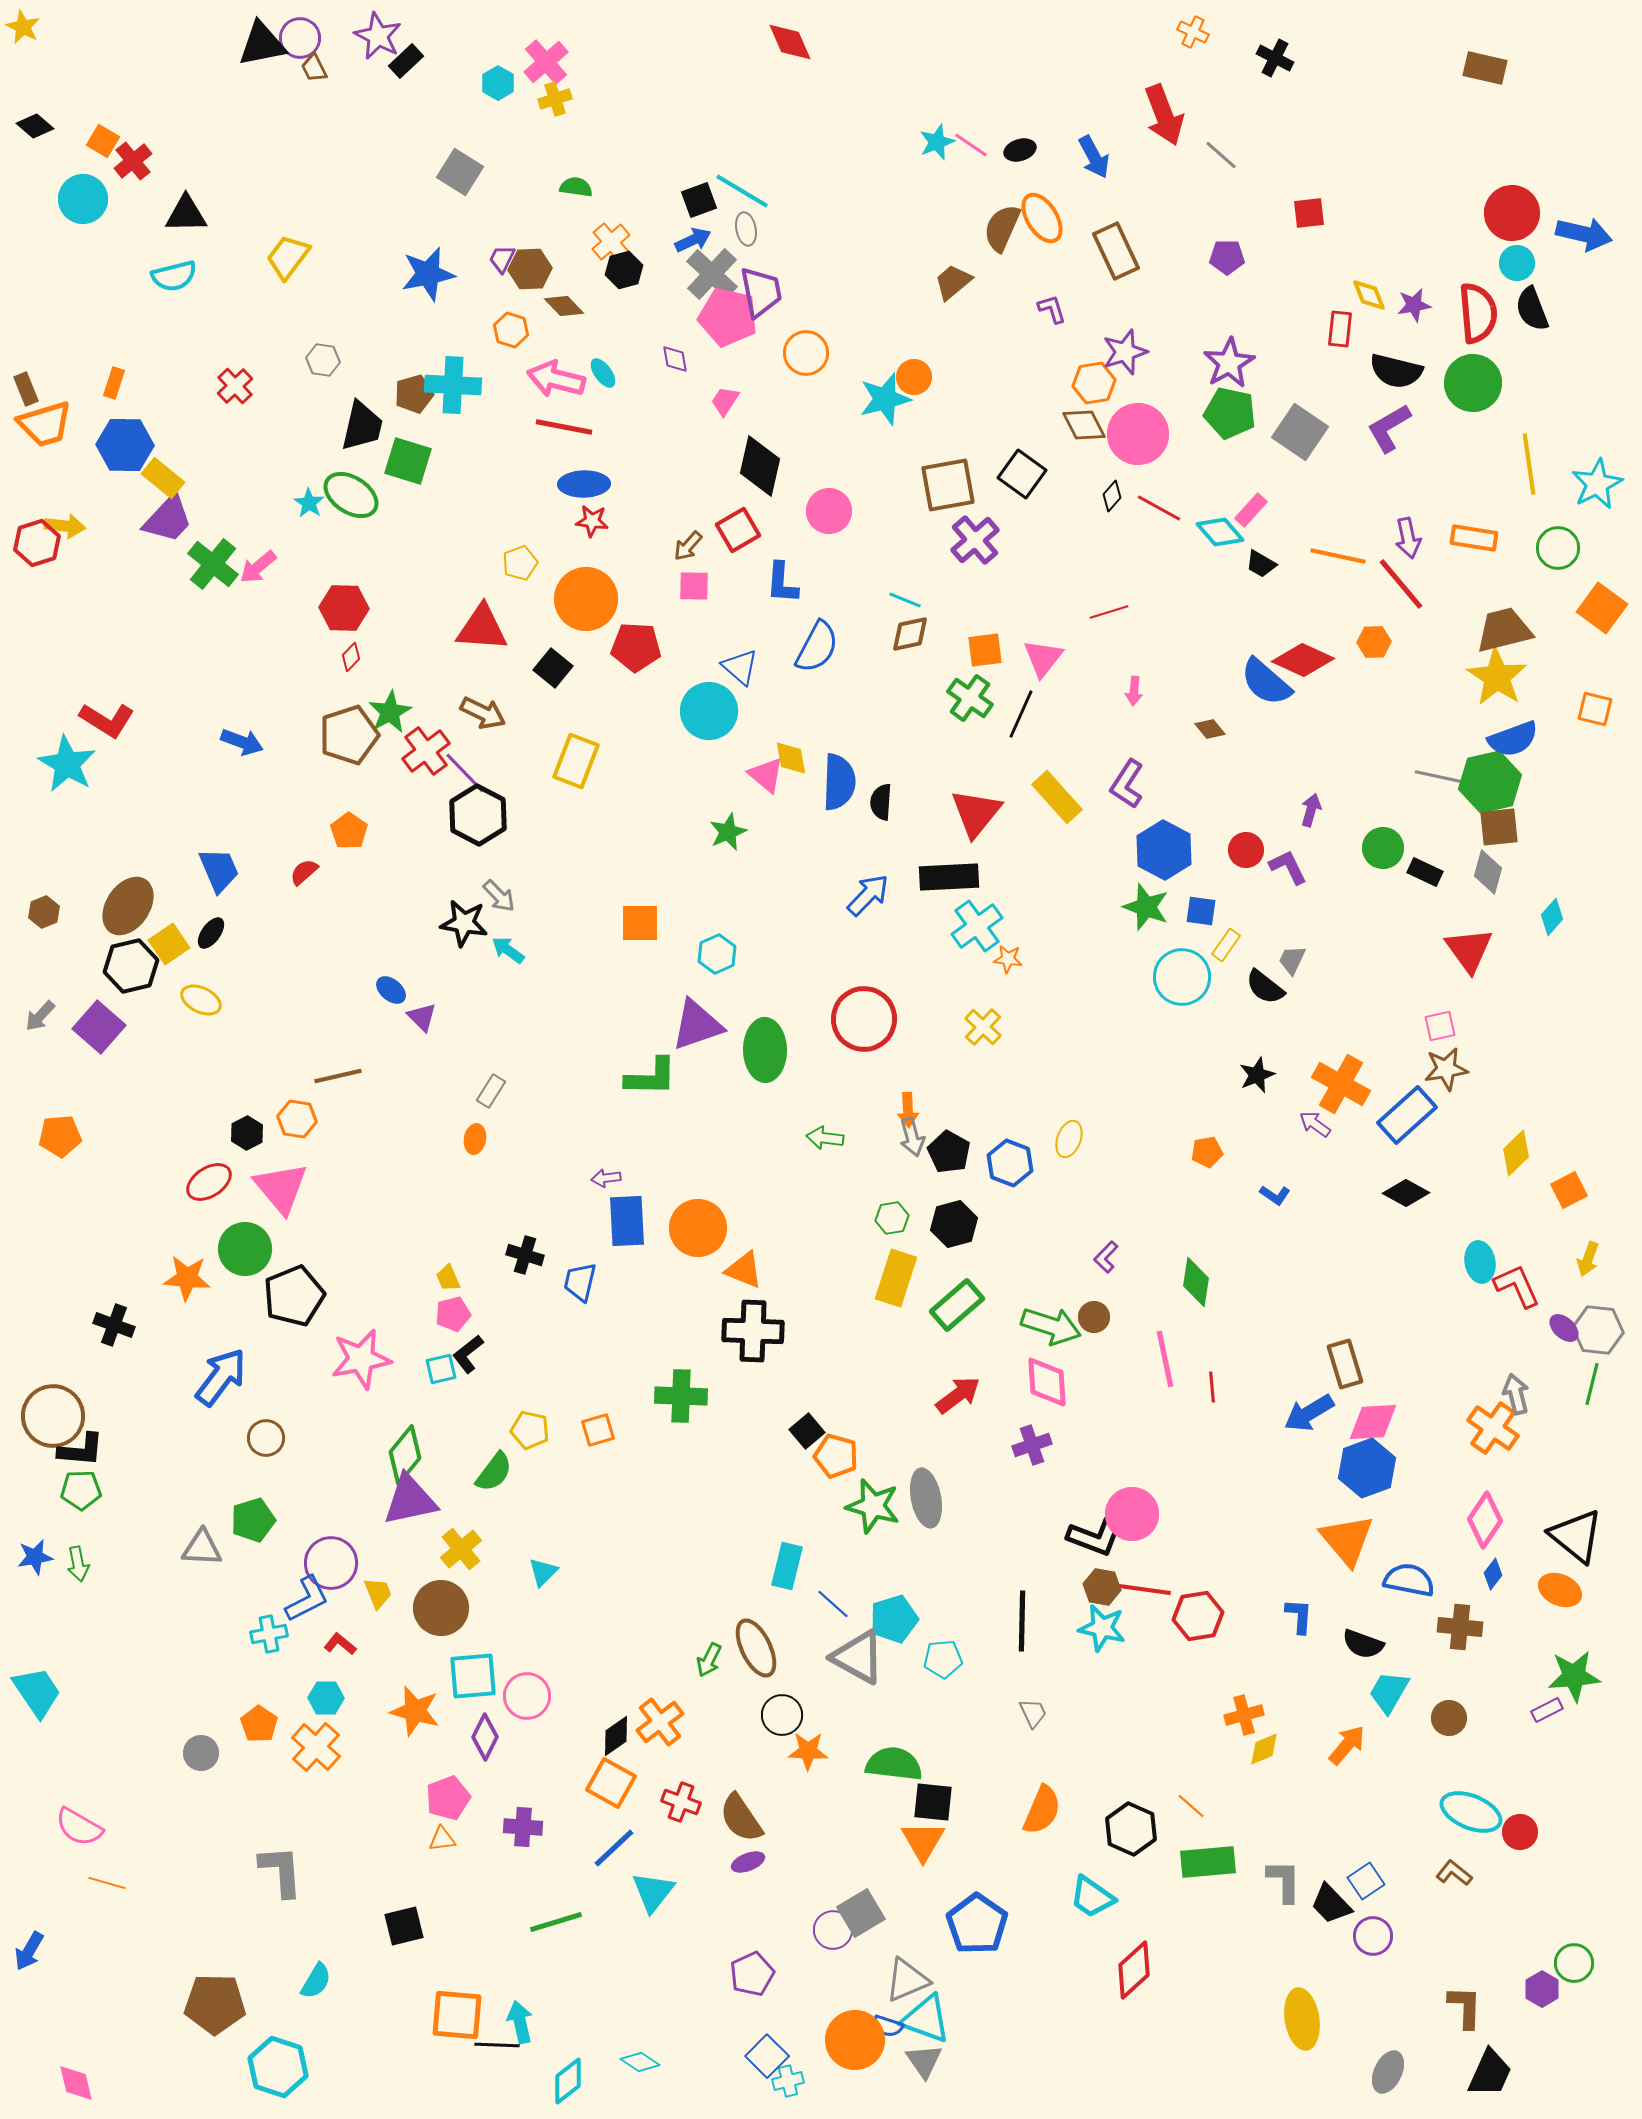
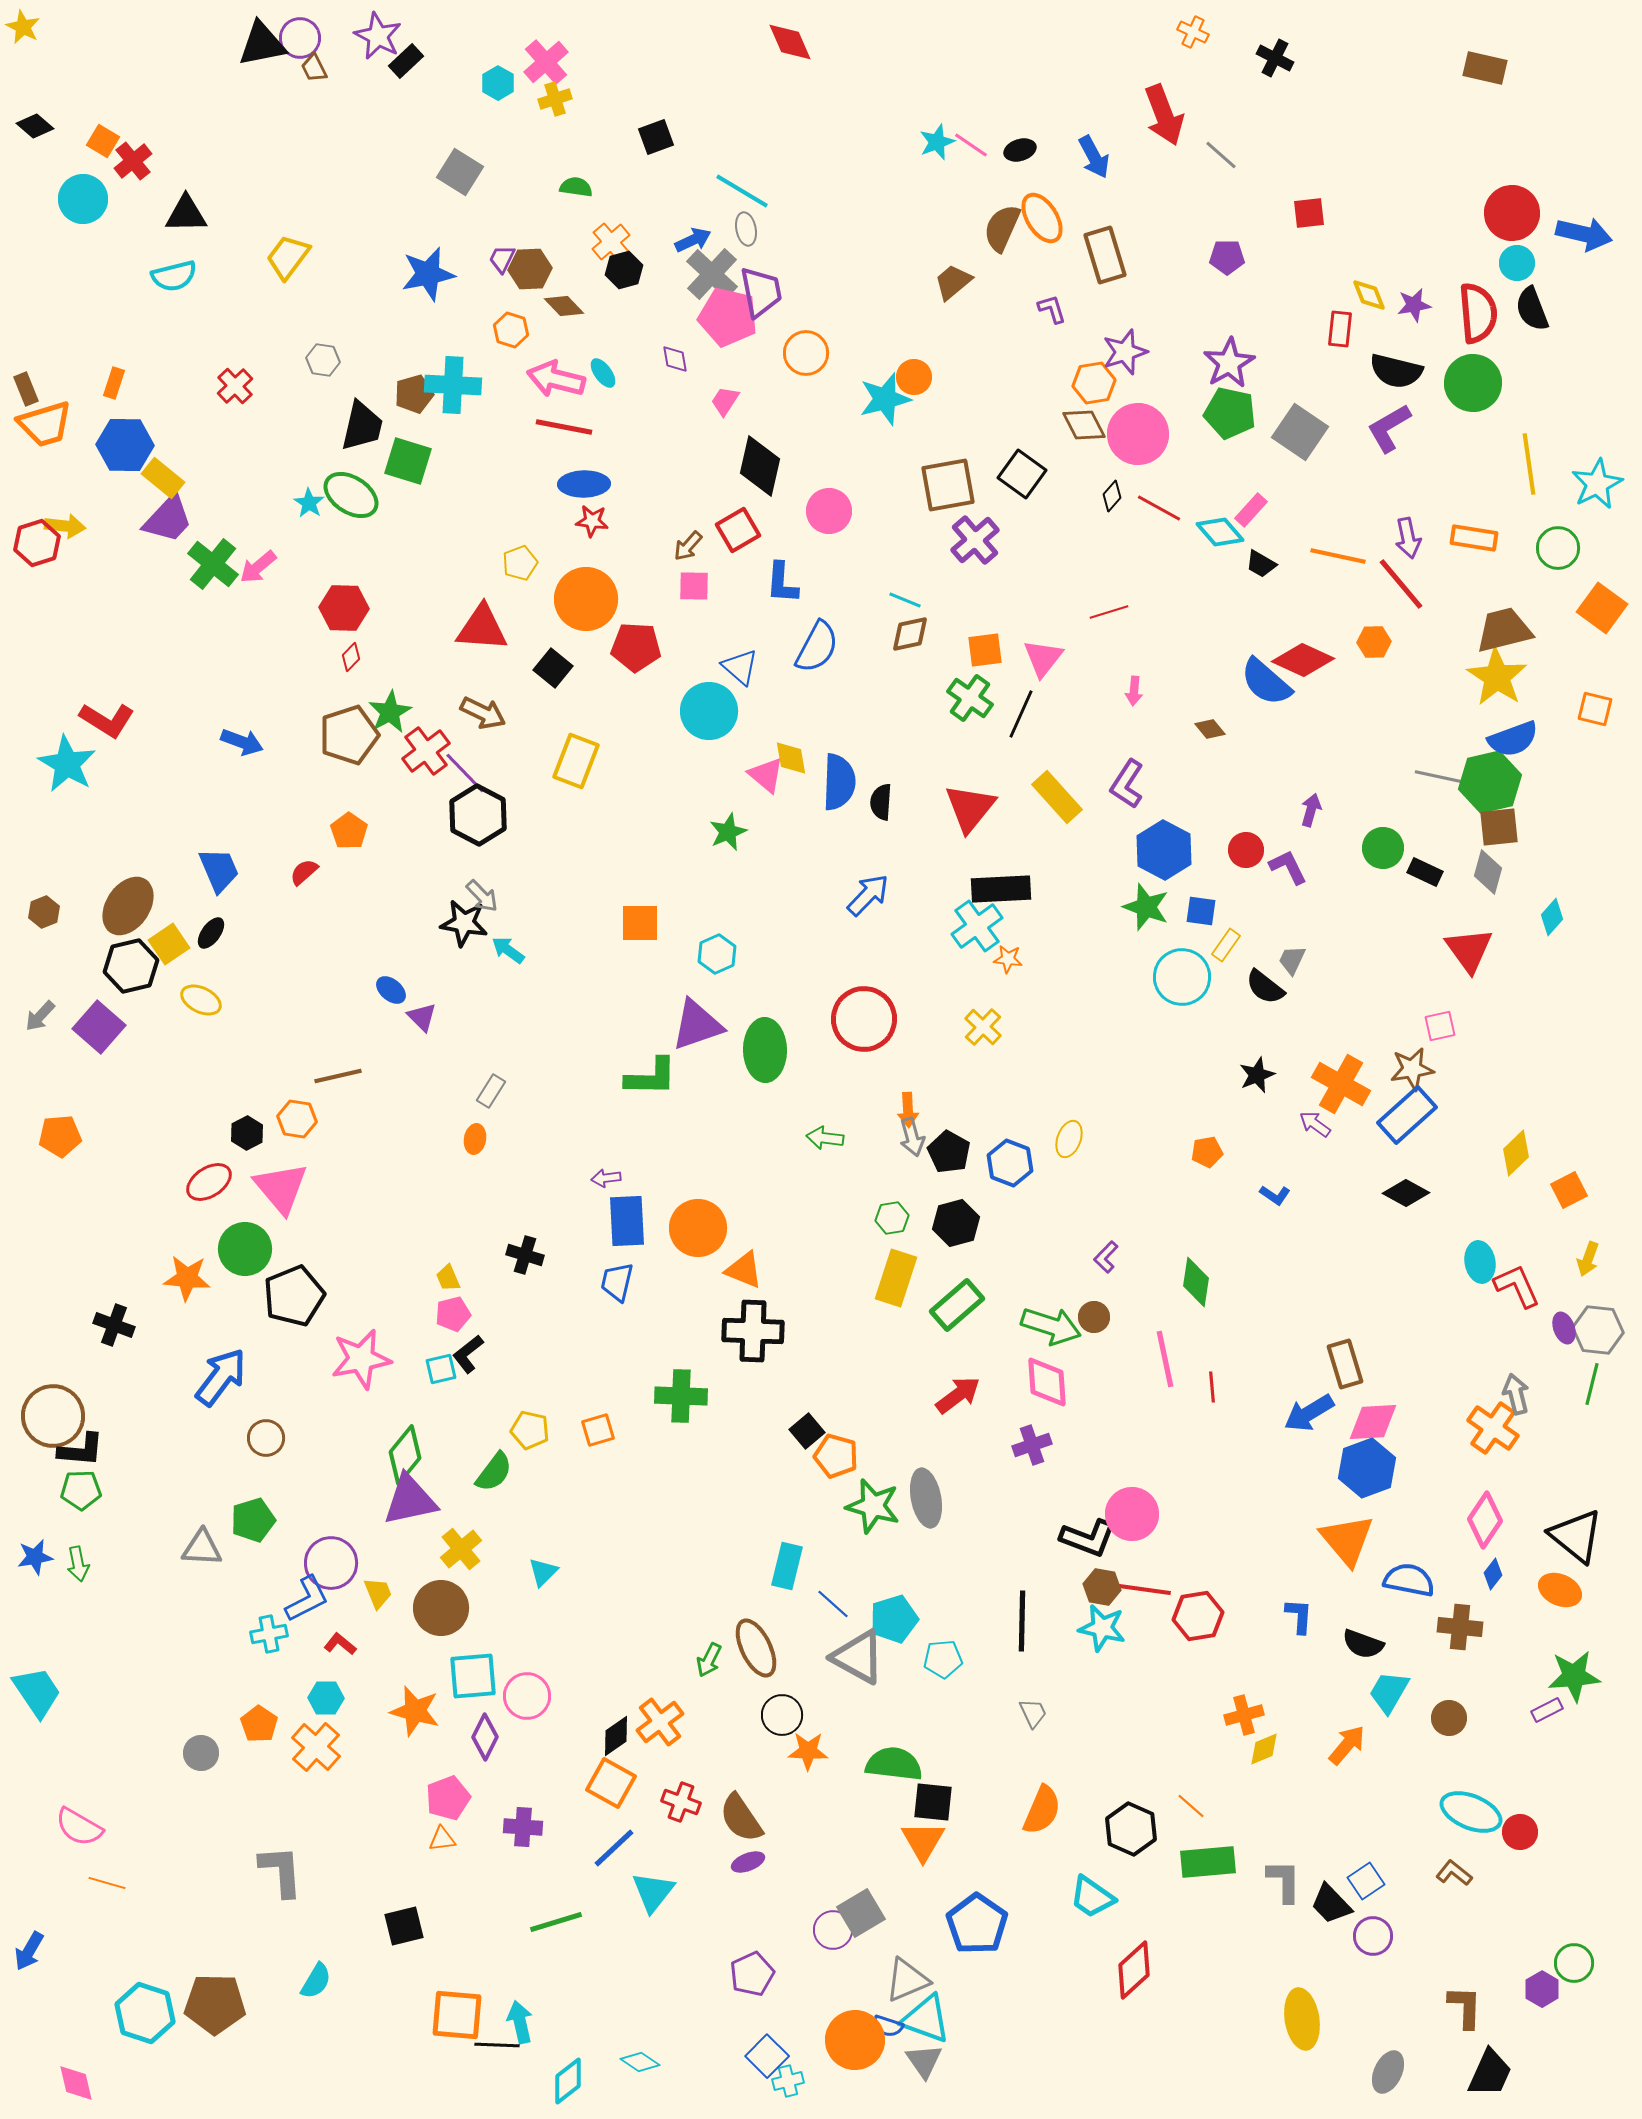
black square at (699, 200): moved 43 px left, 63 px up
brown rectangle at (1116, 251): moved 11 px left, 4 px down; rotated 8 degrees clockwise
red triangle at (976, 813): moved 6 px left, 5 px up
black rectangle at (949, 877): moved 52 px right, 12 px down
gray arrow at (499, 896): moved 17 px left
brown star at (1446, 1069): moved 34 px left
black hexagon at (954, 1224): moved 2 px right, 1 px up
blue trapezoid at (580, 1282): moved 37 px right
purple ellipse at (1564, 1328): rotated 28 degrees clockwise
black L-shape at (1095, 1537): moved 7 px left, 1 px down
cyan hexagon at (278, 2067): moved 133 px left, 54 px up
